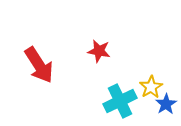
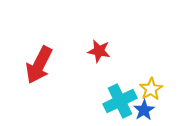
red arrow: rotated 60 degrees clockwise
yellow star: moved 2 px down
blue star: moved 22 px left, 6 px down
